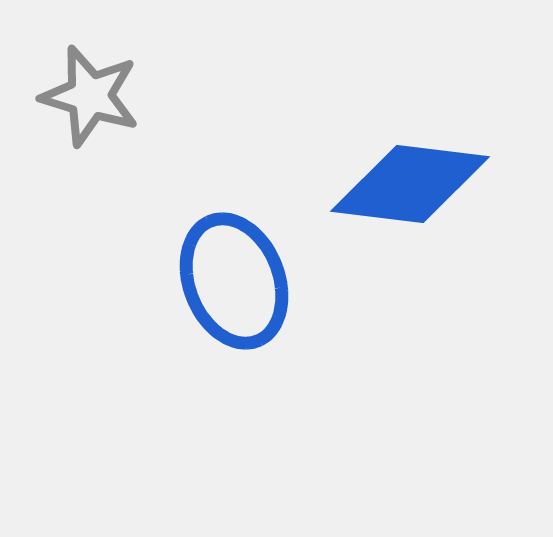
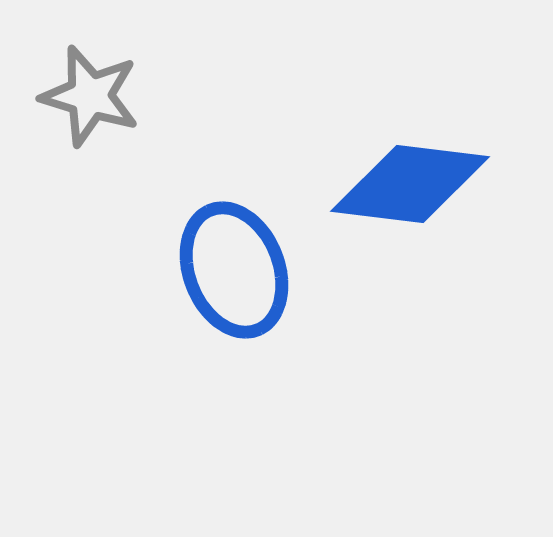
blue ellipse: moved 11 px up
